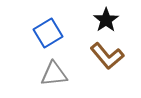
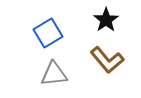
brown L-shape: moved 4 px down
